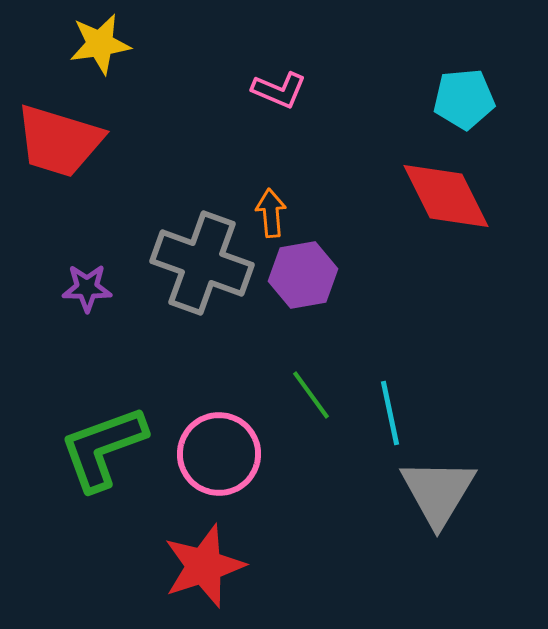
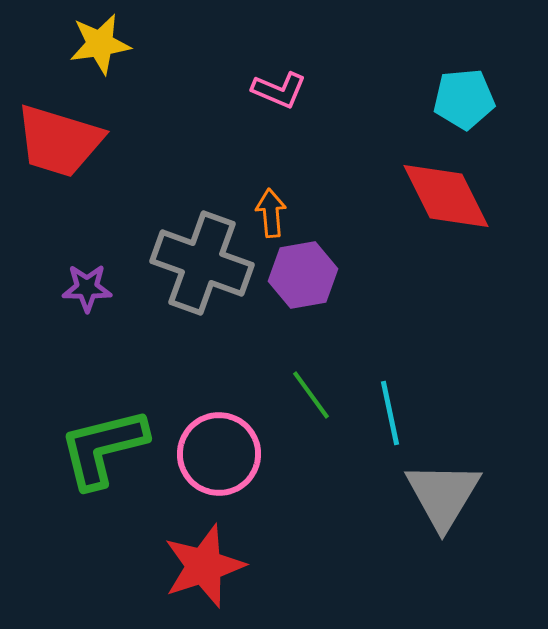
green L-shape: rotated 6 degrees clockwise
gray triangle: moved 5 px right, 3 px down
